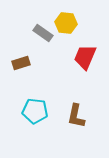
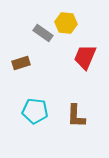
brown L-shape: rotated 10 degrees counterclockwise
